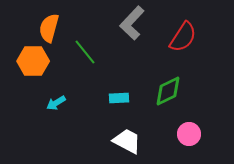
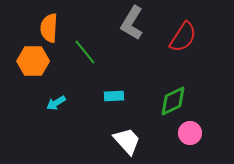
gray L-shape: rotated 12 degrees counterclockwise
orange semicircle: rotated 12 degrees counterclockwise
green diamond: moved 5 px right, 10 px down
cyan rectangle: moved 5 px left, 2 px up
pink circle: moved 1 px right, 1 px up
white trapezoid: rotated 20 degrees clockwise
